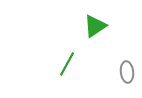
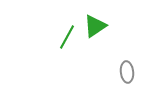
green line: moved 27 px up
